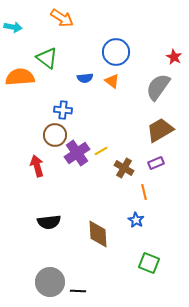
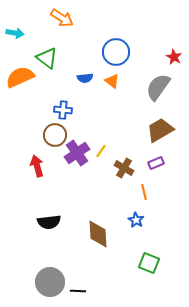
cyan arrow: moved 2 px right, 6 px down
orange semicircle: rotated 20 degrees counterclockwise
yellow line: rotated 24 degrees counterclockwise
